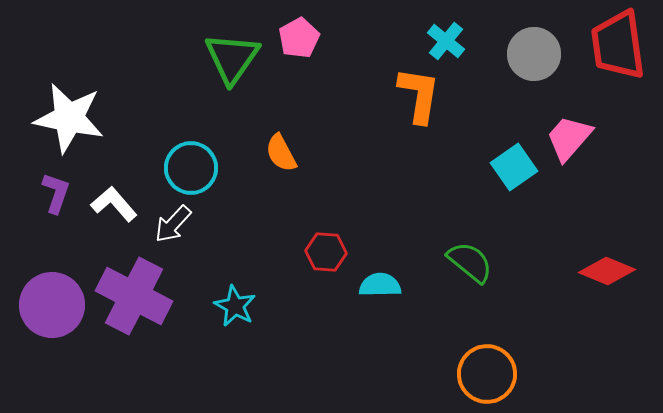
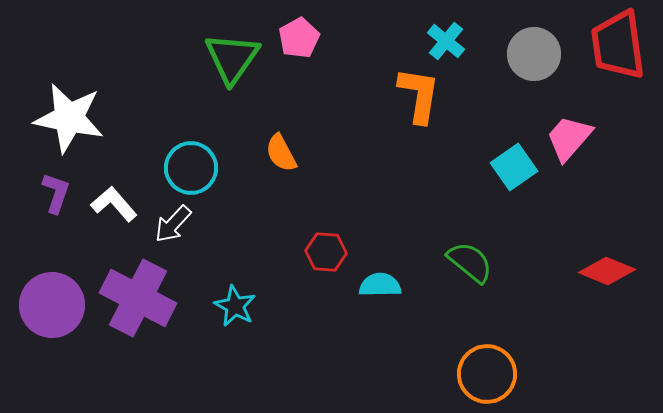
purple cross: moved 4 px right, 2 px down
